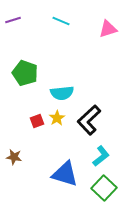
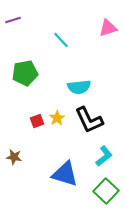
cyan line: moved 19 px down; rotated 24 degrees clockwise
pink triangle: moved 1 px up
green pentagon: rotated 30 degrees counterclockwise
cyan semicircle: moved 17 px right, 6 px up
black L-shape: rotated 72 degrees counterclockwise
cyan L-shape: moved 3 px right
green square: moved 2 px right, 3 px down
